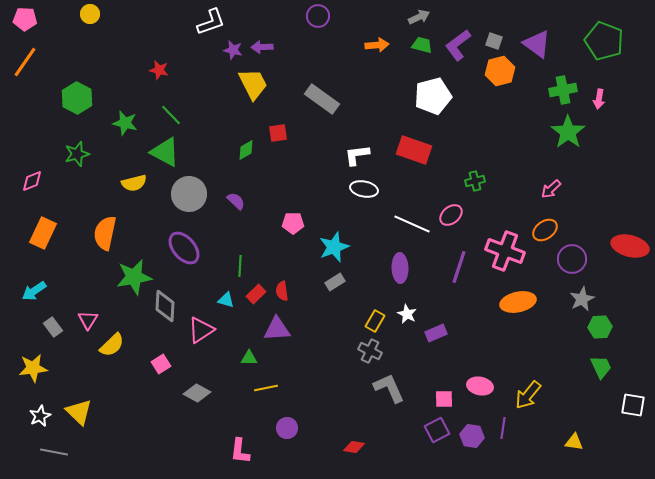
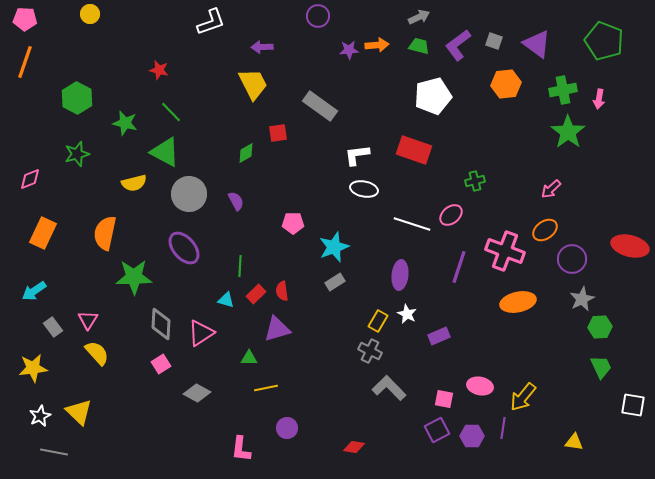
green trapezoid at (422, 45): moved 3 px left, 1 px down
purple star at (233, 50): moved 116 px right; rotated 18 degrees counterclockwise
orange line at (25, 62): rotated 16 degrees counterclockwise
orange hexagon at (500, 71): moved 6 px right, 13 px down; rotated 8 degrees clockwise
gray rectangle at (322, 99): moved 2 px left, 7 px down
green line at (171, 115): moved 3 px up
green diamond at (246, 150): moved 3 px down
pink diamond at (32, 181): moved 2 px left, 2 px up
purple semicircle at (236, 201): rotated 18 degrees clockwise
white line at (412, 224): rotated 6 degrees counterclockwise
purple ellipse at (400, 268): moved 7 px down; rotated 8 degrees clockwise
green star at (134, 277): rotated 9 degrees clockwise
gray diamond at (165, 306): moved 4 px left, 18 px down
yellow rectangle at (375, 321): moved 3 px right
purple triangle at (277, 329): rotated 12 degrees counterclockwise
pink triangle at (201, 330): moved 3 px down
purple rectangle at (436, 333): moved 3 px right, 3 px down
yellow semicircle at (112, 345): moved 15 px left, 8 px down; rotated 88 degrees counterclockwise
gray L-shape at (389, 388): rotated 20 degrees counterclockwise
yellow arrow at (528, 395): moved 5 px left, 2 px down
pink square at (444, 399): rotated 12 degrees clockwise
purple hexagon at (472, 436): rotated 10 degrees counterclockwise
pink L-shape at (240, 451): moved 1 px right, 2 px up
